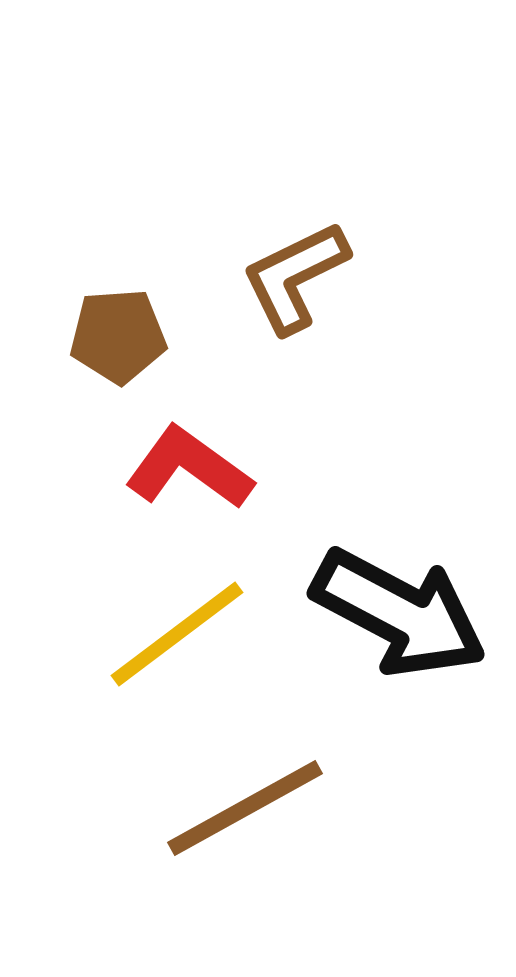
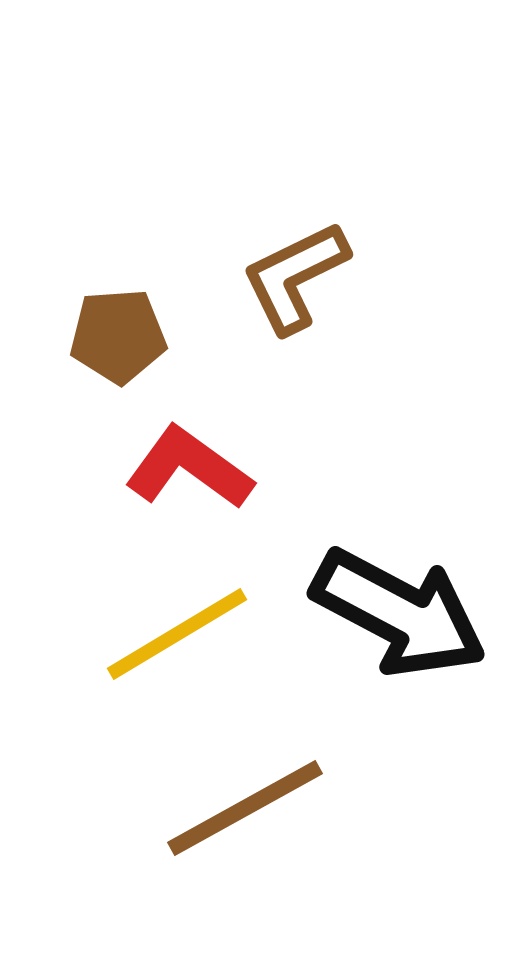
yellow line: rotated 6 degrees clockwise
